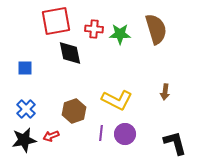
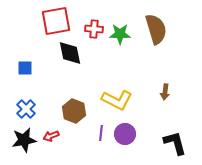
brown hexagon: rotated 20 degrees counterclockwise
